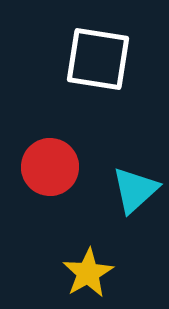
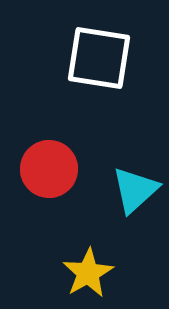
white square: moved 1 px right, 1 px up
red circle: moved 1 px left, 2 px down
